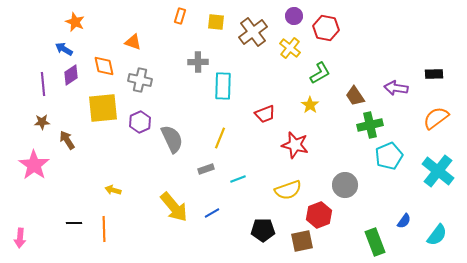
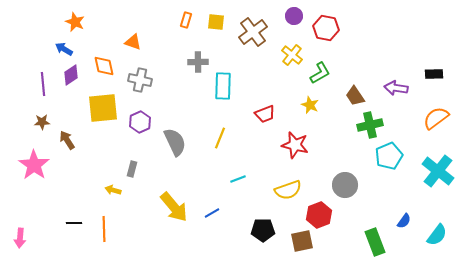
orange rectangle at (180, 16): moved 6 px right, 4 px down
yellow cross at (290, 48): moved 2 px right, 7 px down
yellow star at (310, 105): rotated 12 degrees counterclockwise
gray semicircle at (172, 139): moved 3 px right, 3 px down
gray rectangle at (206, 169): moved 74 px left; rotated 56 degrees counterclockwise
